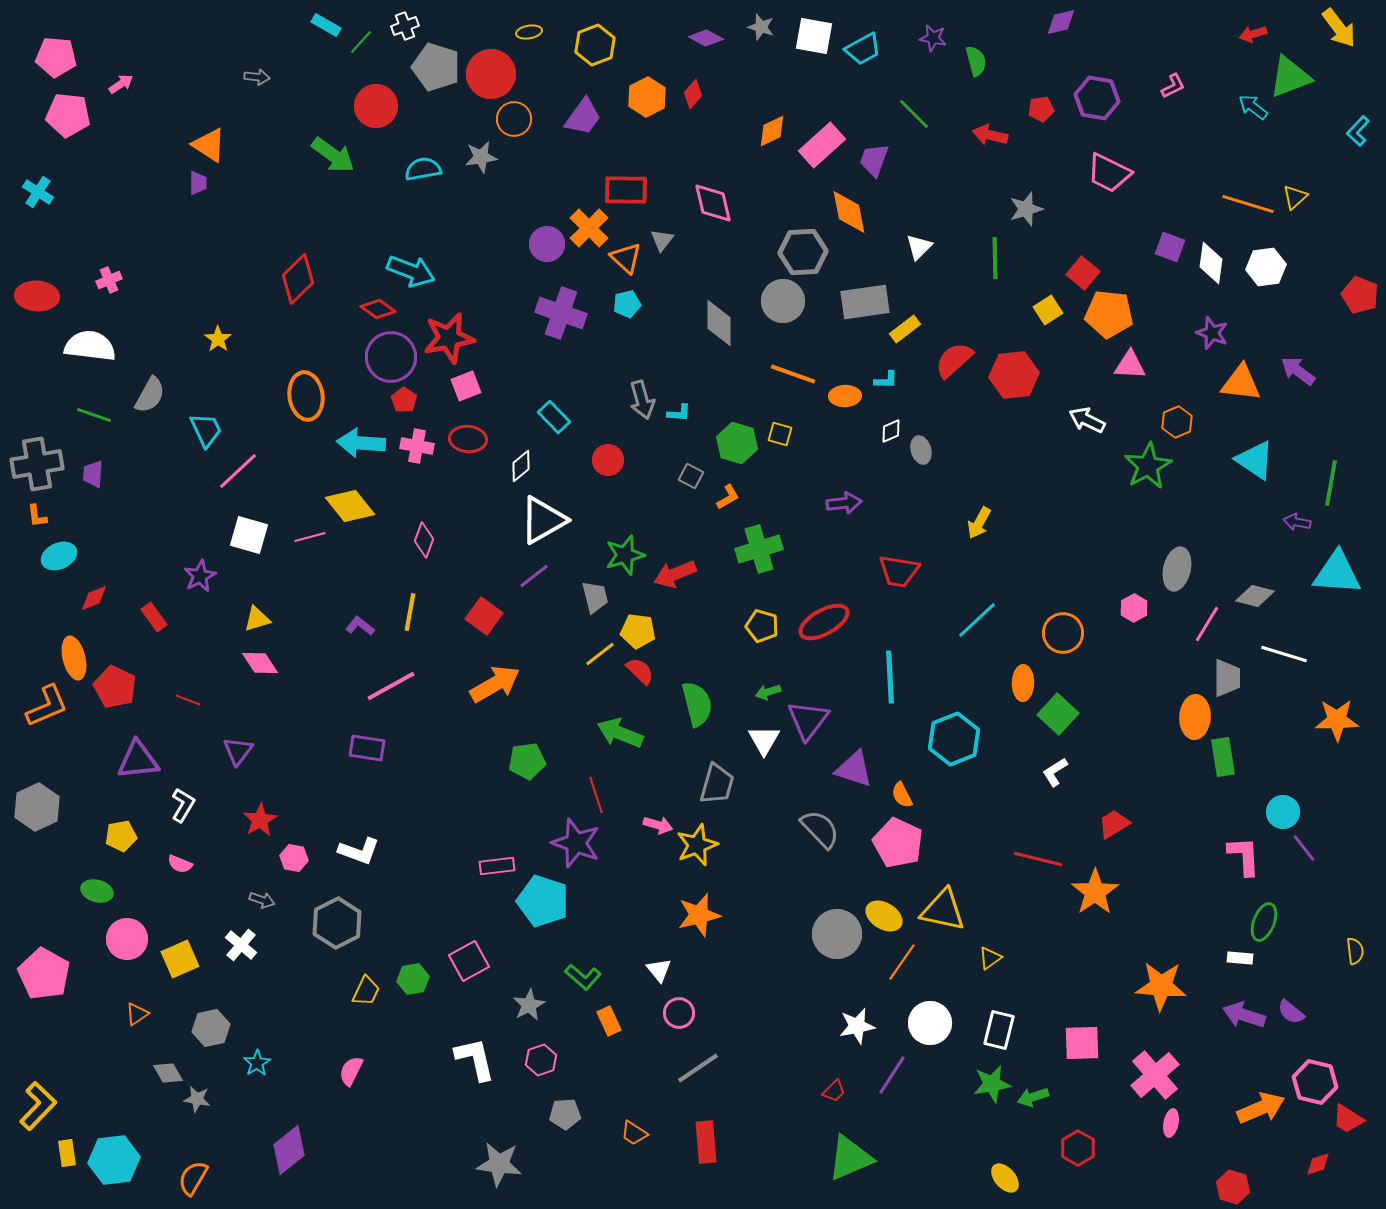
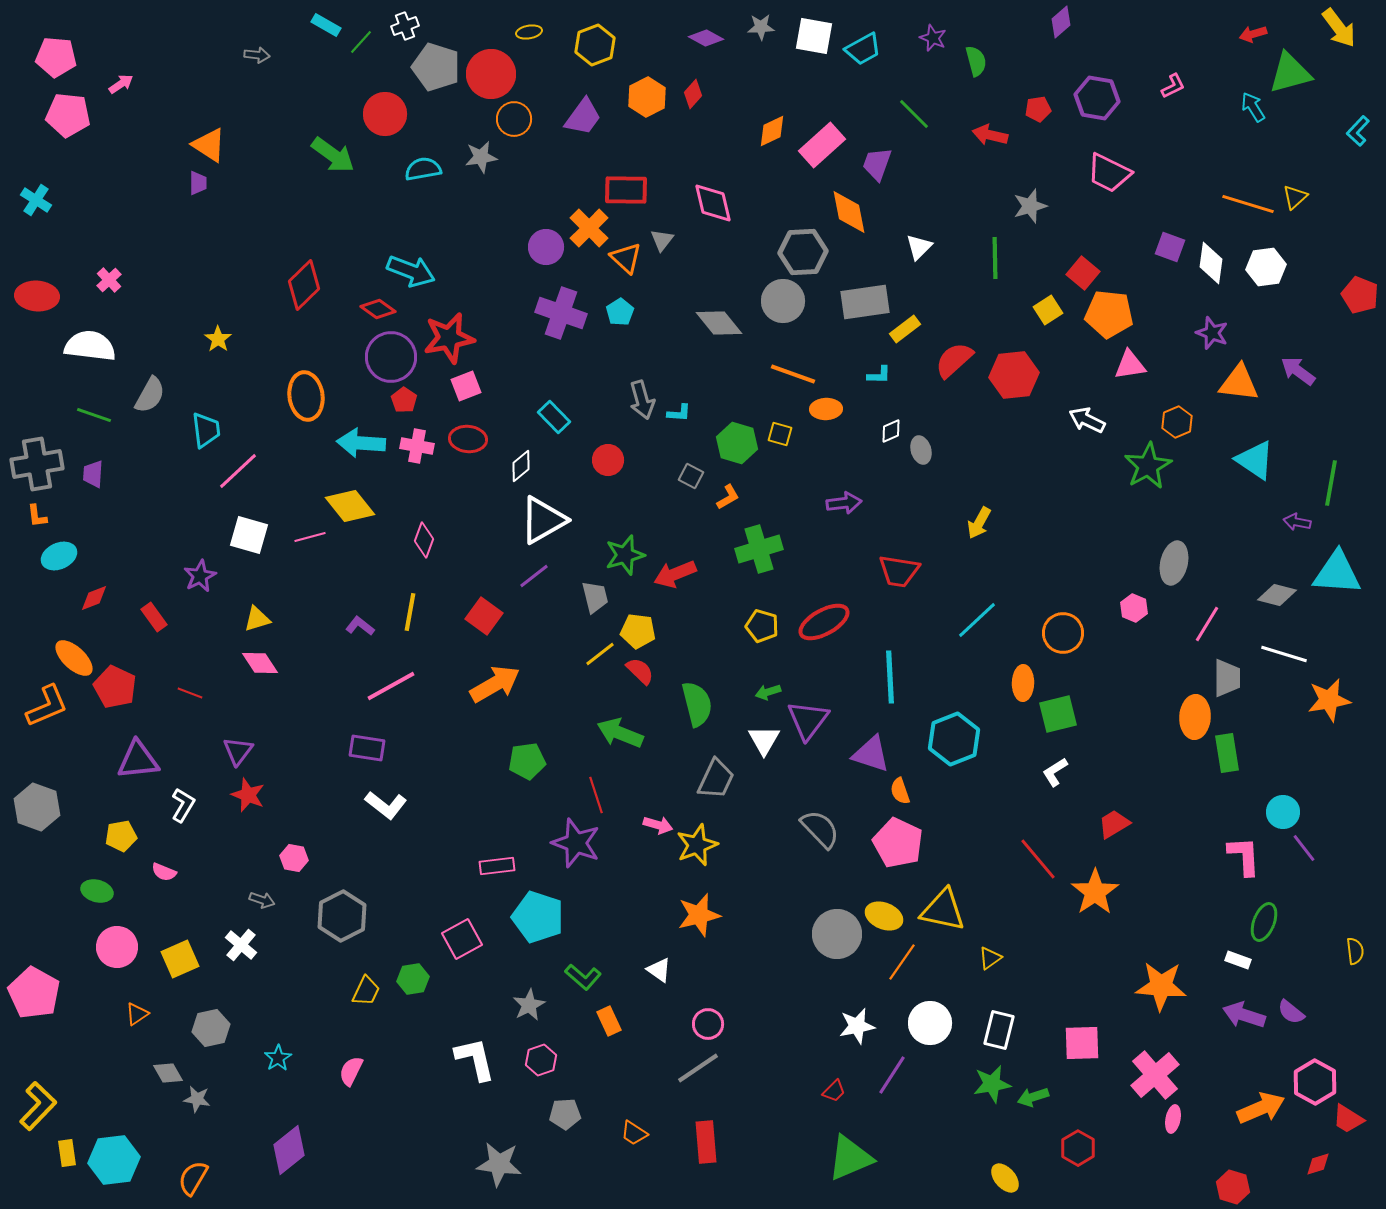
purple diamond at (1061, 22): rotated 28 degrees counterclockwise
gray star at (761, 27): rotated 20 degrees counterclockwise
purple star at (933, 38): rotated 12 degrees clockwise
gray arrow at (257, 77): moved 22 px up
green triangle at (1290, 77): moved 4 px up; rotated 6 degrees clockwise
red circle at (376, 106): moved 9 px right, 8 px down
cyan arrow at (1253, 107): rotated 20 degrees clockwise
red pentagon at (1041, 109): moved 3 px left
purple trapezoid at (874, 160): moved 3 px right, 4 px down
cyan cross at (38, 192): moved 2 px left, 8 px down
gray star at (1026, 209): moved 4 px right, 3 px up
purple circle at (547, 244): moved 1 px left, 3 px down
red diamond at (298, 279): moved 6 px right, 6 px down
pink cross at (109, 280): rotated 20 degrees counterclockwise
cyan pentagon at (627, 304): moved 7 px left, 8 px down; rotated 20 degrees counterclockwise
gray diamond at (719, 323): rotated 39 degrees counterclockwise
pink triangle at (1130, 365): rotated 12 degrees counterclockwise
cyan L-shape at (886, 380): moved 7 px left, 5 px up
orange triangle at (1241, 383): moved 2 px left
orange ellipse at (845, 396): moved 19 px left, 13 px down
cyan trapezoid at (206, 430): rotated 18 degrees clockwise
gray ellipse at (1177, 569): moved 3 px left, 6 px up
gray diamond at (1255, 596): moved 22 px right, 1 px up
pink hexagon at (1134, 608): rotated 8 degrees counterclockwise
orange ellipse at (74, 658): rotated 33 degrees counterclockwise
red line at (188, 700): moved 2 px right, 7 px up
green square at (1058, 714): rotated 33 degrees clockwise
orange star at (1337, 720): moved 8 px left, 20 px up; rotated 9 degrees counterclockwise
green rectangle at (1223, 757): moved 4 px right, 4 px up
purple triangle at (854, 769): moved 17 px right, 15 px up
gray trapezoid at (717, 784): moved 1 px left, 5 px up; rotated 9 degrees clockwise
orange semicircle at (902, 795): moved 2 px left, 4 px up; rotated 8 degrees clockwise
gray hexagon at (37, 807): rotated 15 degrees counterclockwise
red star at (260, 820): moved 12 px left, 25 px up; rotated 20 degrees counterclockwise
white L-shape at (359, 851): moved 27 px right, 46 px up; rotated 18 degrees clockwise
red line at (1038, 859): rotated 36 degrees clockwise
pink semicircle at (180, 864): moved 16 px left, 8 px down
cyan pentagon at (543, 901): moved 5 px left, 16 px down
yellow ellipse at (884, 916): rotated 9 degrees counterclockwise
gray hexagon at (337, 923): moved 5 px right, 7 px up
pink circle at (127, 939): moved 10 px left, 8 px down
white rectangle at (1240, 958): moved 2 px left, 2 px down; rotated 15 degrees clockwise
pink square at (469, 961): moved 7 px left, 22 px up
white triangle at (659, 970): rotated 16 degrees counterclockwise
pink pentagon at (44, 974): moved 10 px left, 19 px down
pink circle at (679, 1013): moved 29 px right, 11 px down
cyan star at (257, 1063): moved 21 px right, 5 px up
pink hexagon at (1315, 1082): rotated 15 degrees clockwise
pink ellipse at (1171, 1123): moved 2 px right, 4 px up
